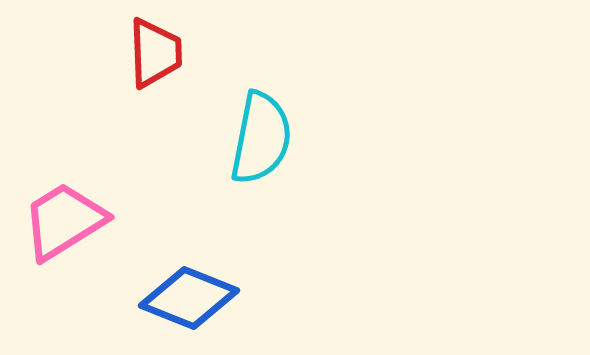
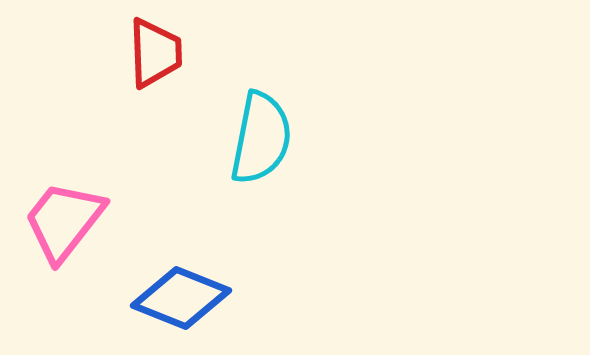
pink trapezoid: rotated 20 degrees counterclockwise
blue diamond: moved 8 px left
